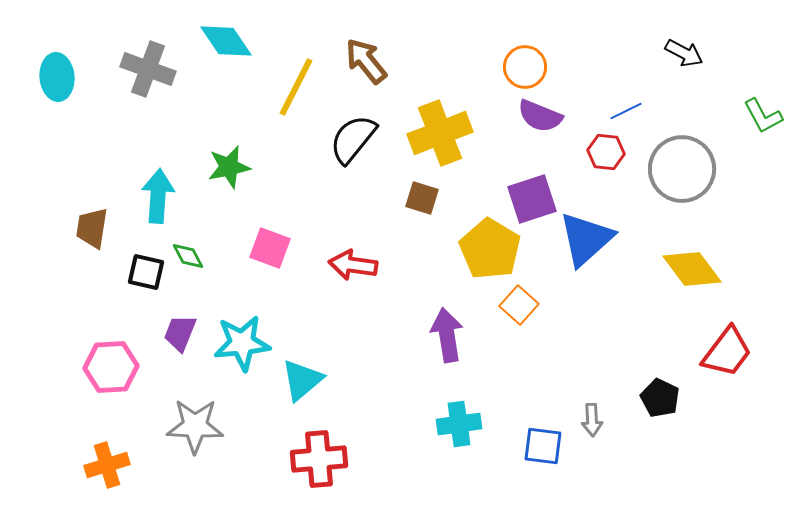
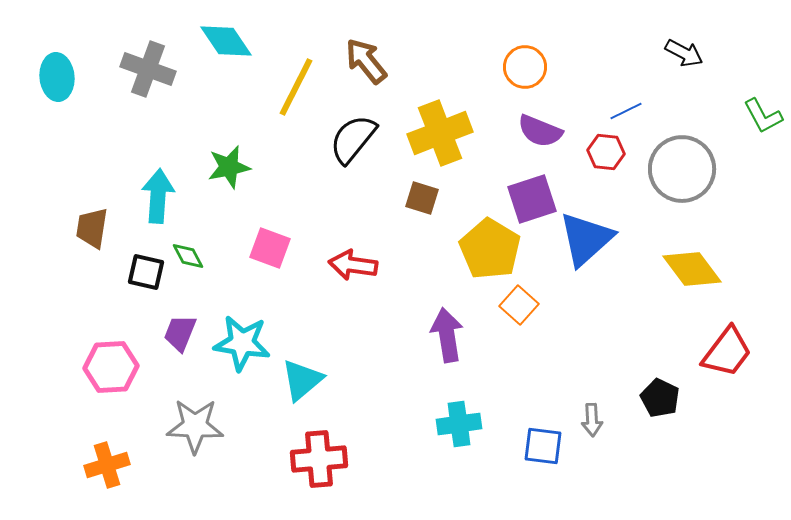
purple semicircle: moved 15 px down
cyan star: rotated 14 degrees clockwise
